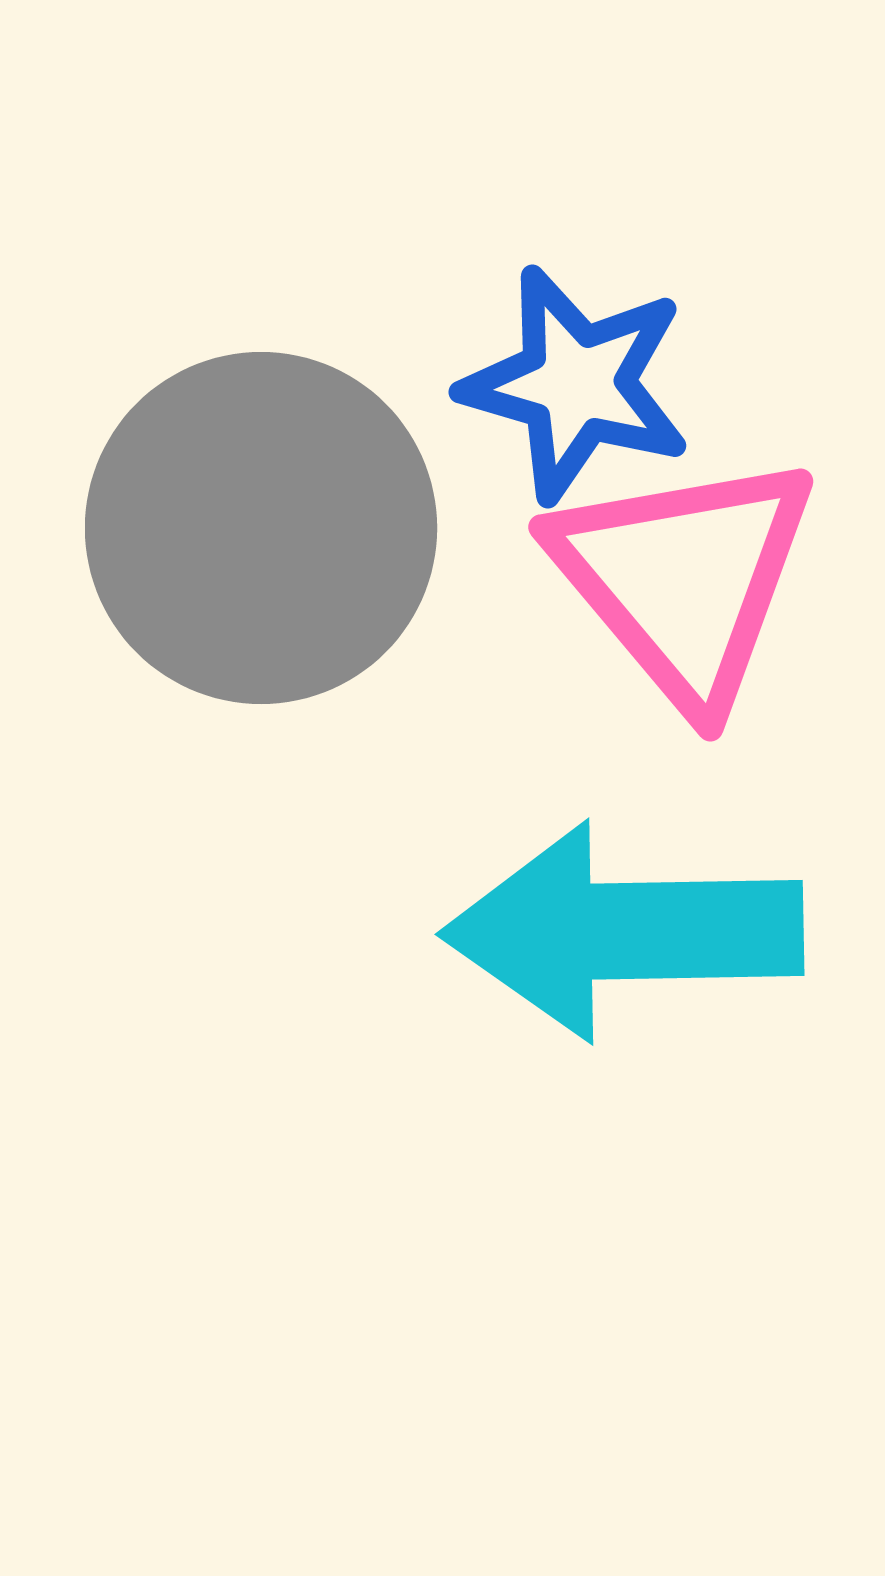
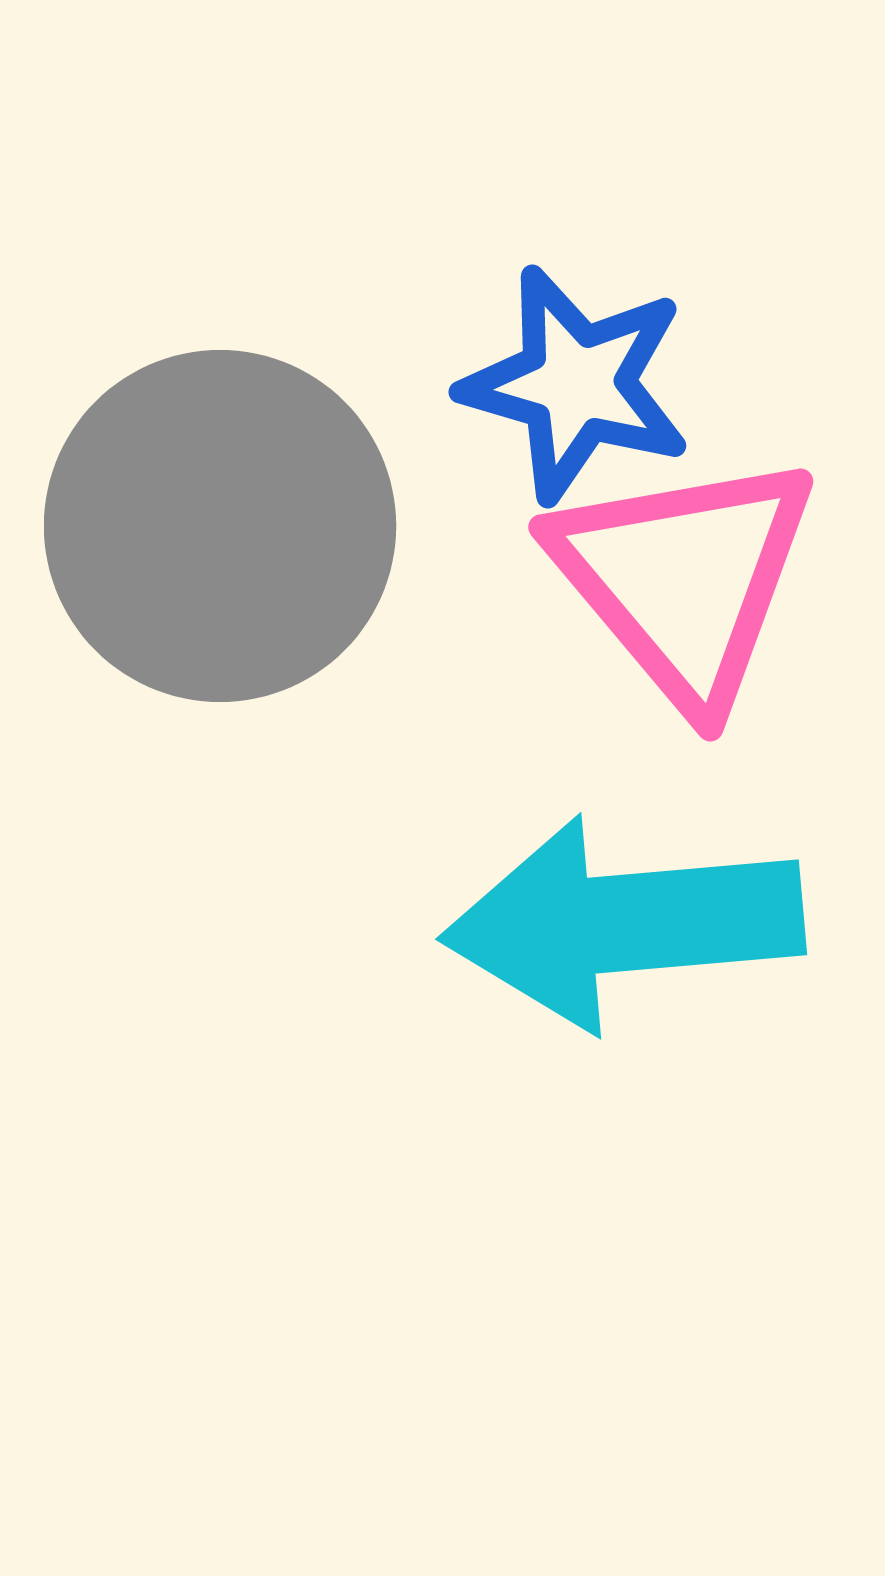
gray circle: moved 41 px left, 2 px up
cyan arrow: moved 8 px up; rotated 4 degrees counterclockwise
